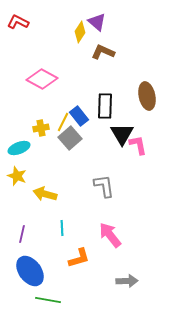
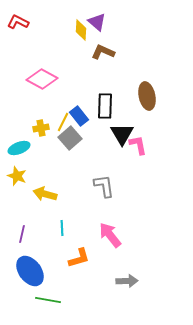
yellow diamond: moved 1 px right, 2 px up; rotated 30 degrees counterclockwise
